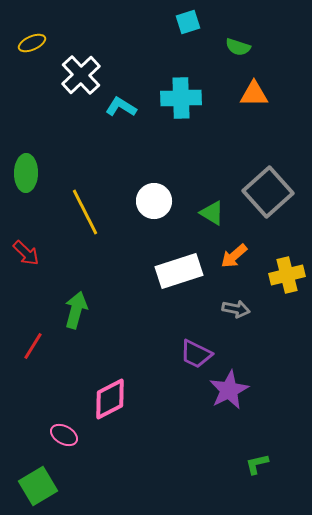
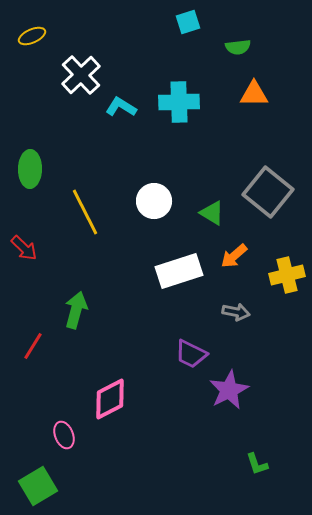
yellow ellipse: moved 7 px up
green semicircle: rotated 25 degrees counterclockwise
cyan cross: moved 2 px left, 4 px down
green ellipse: moved 4 px right, 4 px up
gray square: rotated 9 degrees counterclockwise
red arrow: moved 2 px left, 5 px up
gray arrow: moved 3 px down
purple trapezoid: moved 5 px left
pink ellipse: rotated 40 degrees clockwise
green L-shape: rotated 95 degrees counterclockwise
